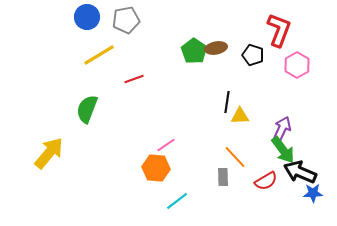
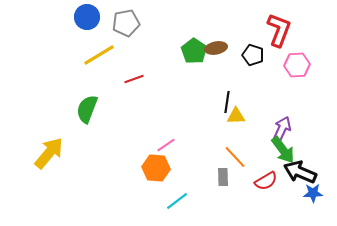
gray pentagon: moved 3 px down
pink hexagon: rotated 25 degrees clockwise
yellow triangle: moved 4 px left
